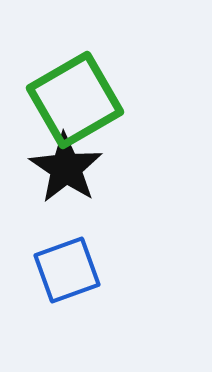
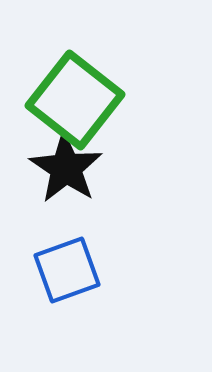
green square: rotated 22 degrees counterclockwise
